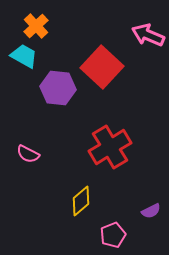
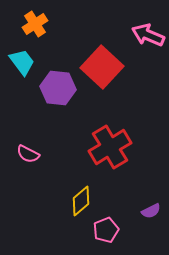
orange cross: moved 1 px left, 2 px up; rotated 10 degrees clockwise
cyan trapezoid: moved 2 px left, 6 px down; rotated 24 degrees clockwise
pink pentagon: moved 7 px left, 5 px up
